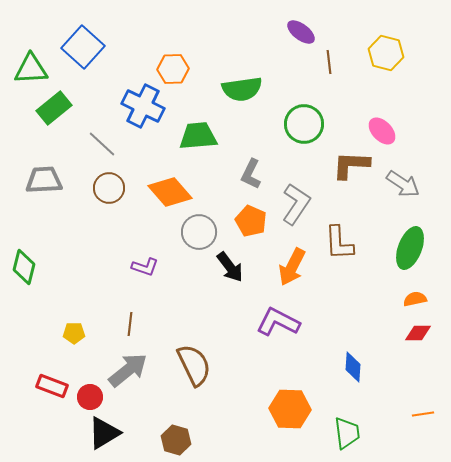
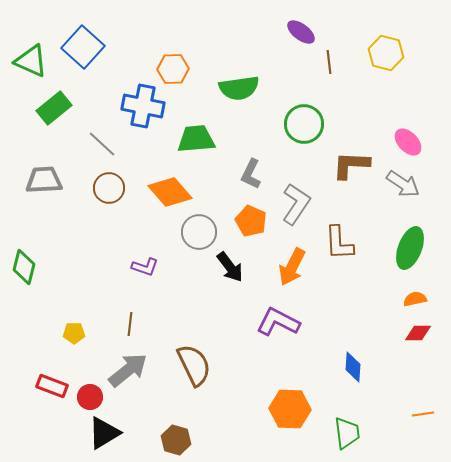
green triangle at (31, 69): moved 8 px up; rotated 27 degrees clockwise
green semicircle at (242, 89): moved 3 px left, 1 px up
blue cross at (143, 106): rotated 15 degrees counterclockwise
pink ellipse at (382, 131): moved 26 px right, 11 px down
green trapezoid at (198, 136): moved 2 px left, 3 px down
